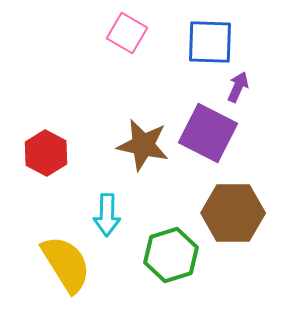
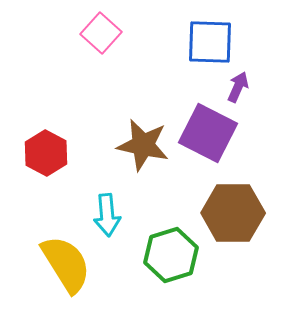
pink square: moved 26 px left; rotated 12 degrees clockwise
cyan arrow: rotated 6 degrees counterclockwise
